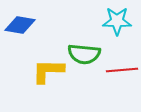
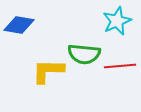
cyan star: rotated 24 degrees counterclockwise
blue diamond: moved 1 px left
red line: moved 2 px left, 4 px up
